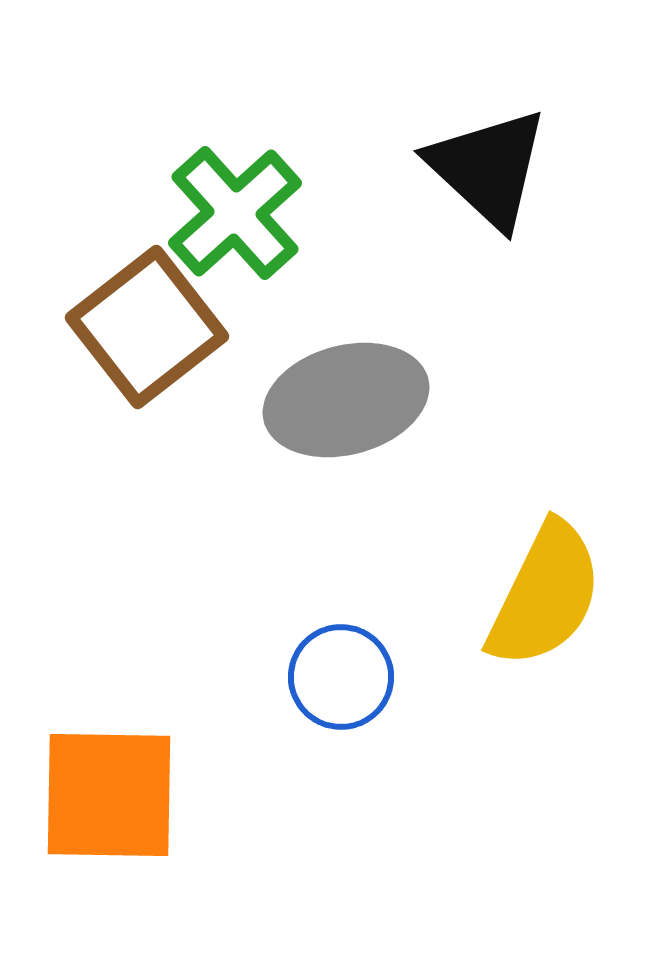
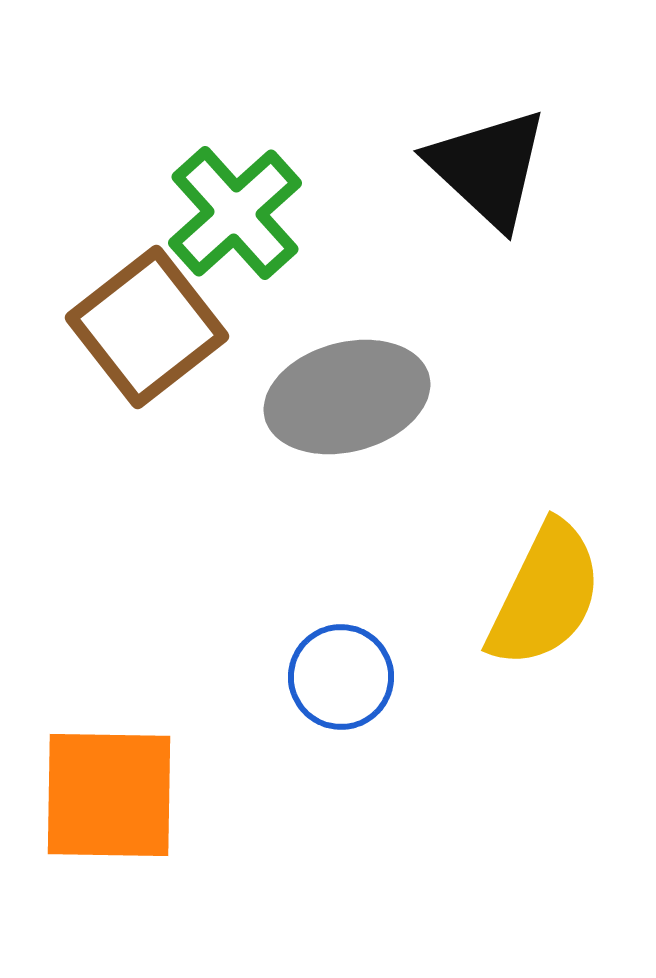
gray ellipse: moved 1 px right, 3 px up
